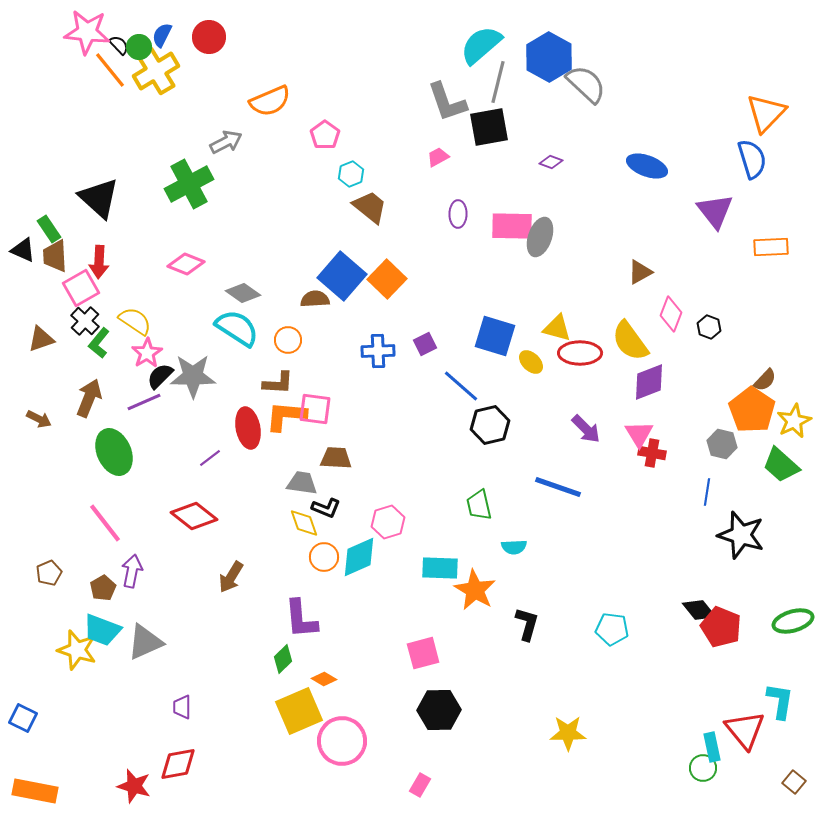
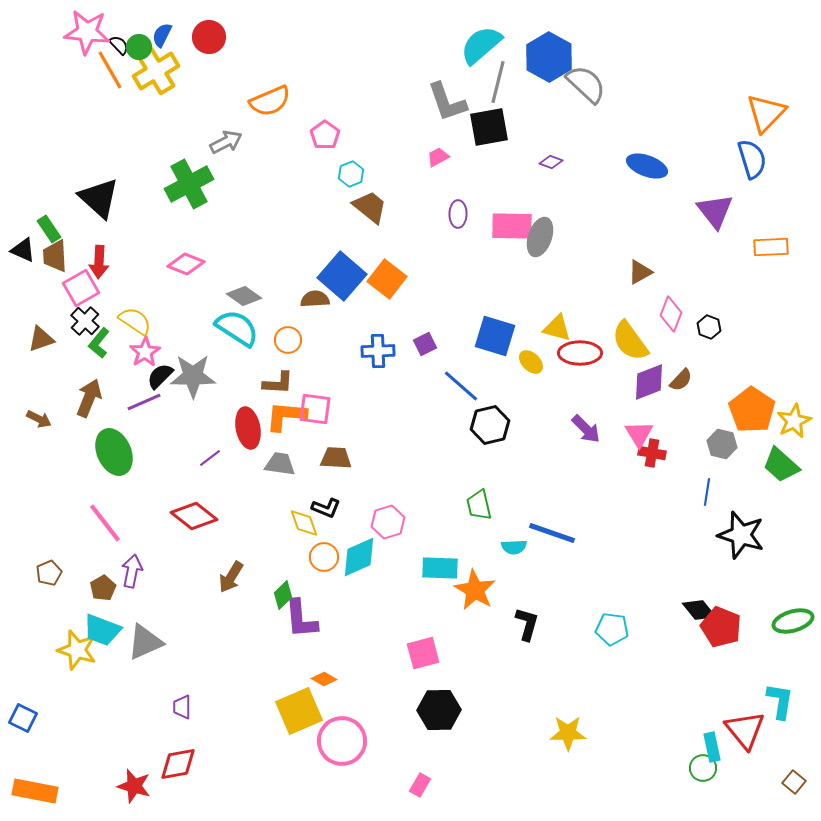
orange line at (110, 70): rotated 9 degrees clockwise
orange square at (387, 279): rotated 6 degrees counterclockwise
gray diamond at (243, 293): moved 1 px right, 3 px down
pink star at (147, 353): moved 2 px left, 1 px up
brown semicircle at (765, 380): moved 84 px left
gray trapezoid at (302, 483): moved 22 px left, 19 px up
blue line at (558, 487): moved 6 px left, 46 px down
green diamond at (283, 659): moved 64 px up
